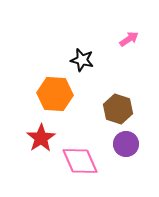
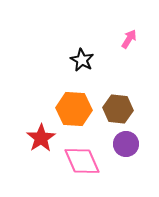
pink arrow: rotated 24 degrees counterclockwise
black star: rotated 15 degrees clockwise
orange hexagon: moved 19 px right, 15 px down
brown hexagon: rotated 12 degrees counterclockwise
pink diamond: moved 2 px right
